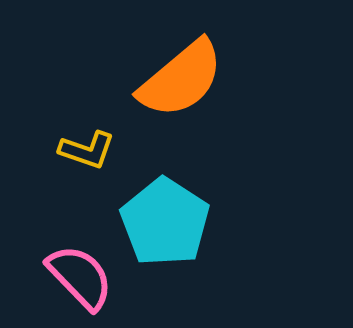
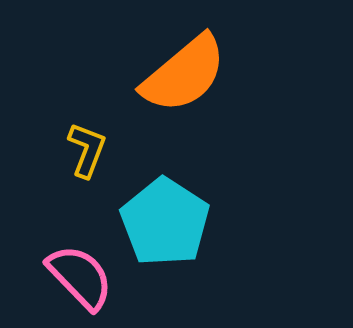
orange semicircle: moved 3 px right, 5 px up
yellow L-shape: rotated 88 degrees counterclockwise
